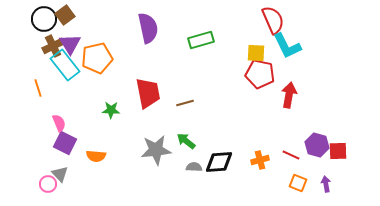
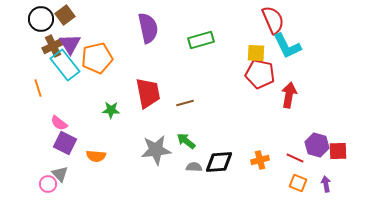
black circle: moved 3 px left
pink semicircle: rotated 150 degrees clockwise
red line: moved 4 px right, 3 px down
